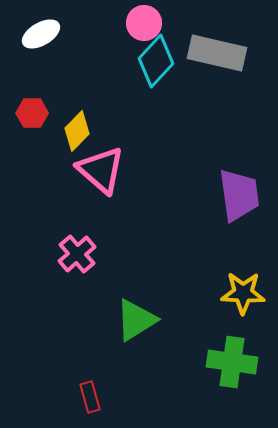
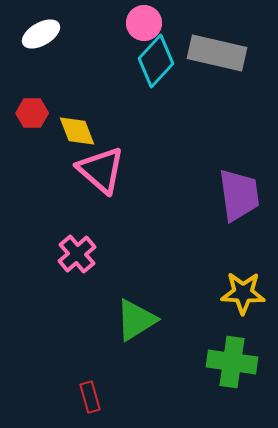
yellow diamond: rotated 66 degrees counterclockwise
